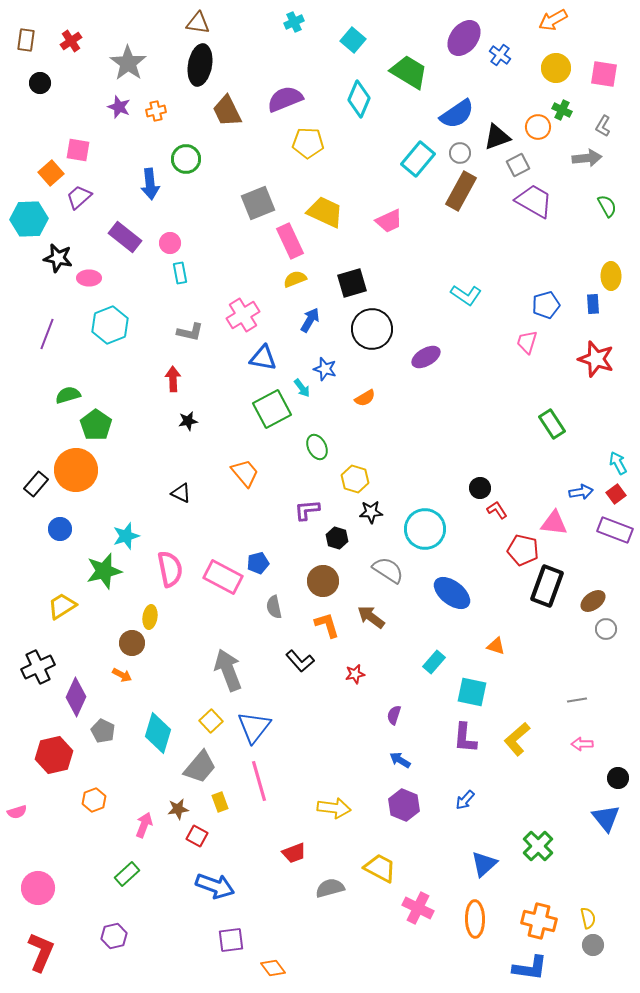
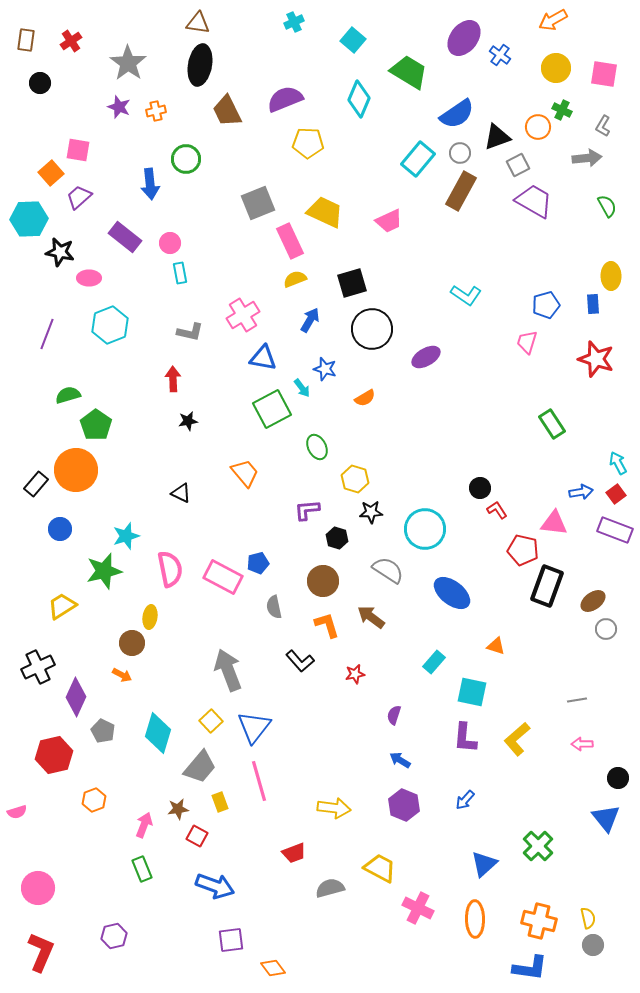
black star at (58, 258): moved 2 px right, 6 px up
green rectangle at (127, 874): moved 15 px right, 5 px up; rotated 70 degrees counterclockwise
